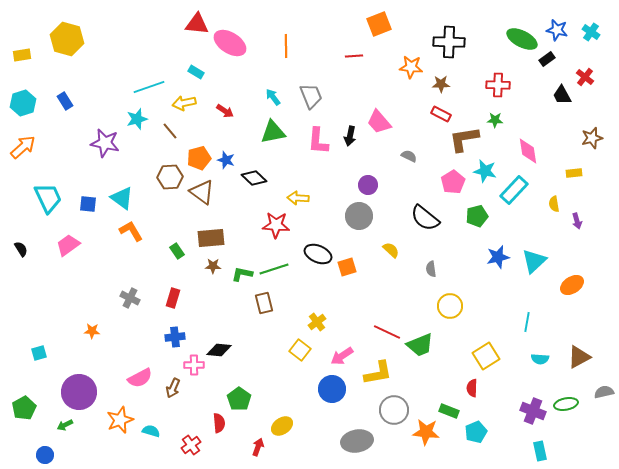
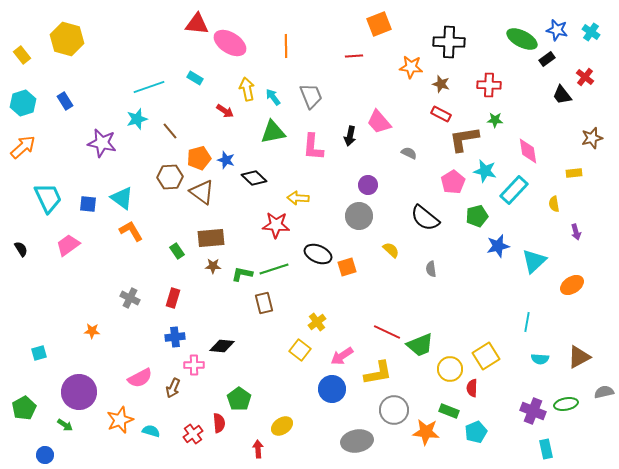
yellow rectangle at (22, 55): rotated 60 degrees clockwise
cyan rectangle at (196, 72): moved 1 px left, 6 px down
brown star at (441, 84): rotated 18 degrees clockwise
red cross at (498, 85): moved 9 px left
black trapezoid at (562, 95): rotated 10 degrees counterclockwise
yellow arrow at (184, 103): moved 63 px right, 14 px up; rotated 90 degrees clockwise
pink L-shape at (318, 141): moved 5 px left, 6 px down
purple star at (105, 143): moved 3 px left
gray semicircle at (409, 156): moved 3 px up
purple arrow at (577, 221): moved 1 px left, 11 px down
blue star at (498, 257): moved 11 px up
yellow circle at (450, 306): moved 63 px down
black diamond at (219, 350): moved 3 px right, 4 px up
green arrow at (65, 425): rotated 119 degrees counterclockwise
red cross at (191, 445): moved 2 px right, 11 px up
red arrow at (258, 447): moved 2 px down; rotated 24 degrees counterclockwise
cyan rectangle at (540, 451): moved 6 px right, 2 px up
